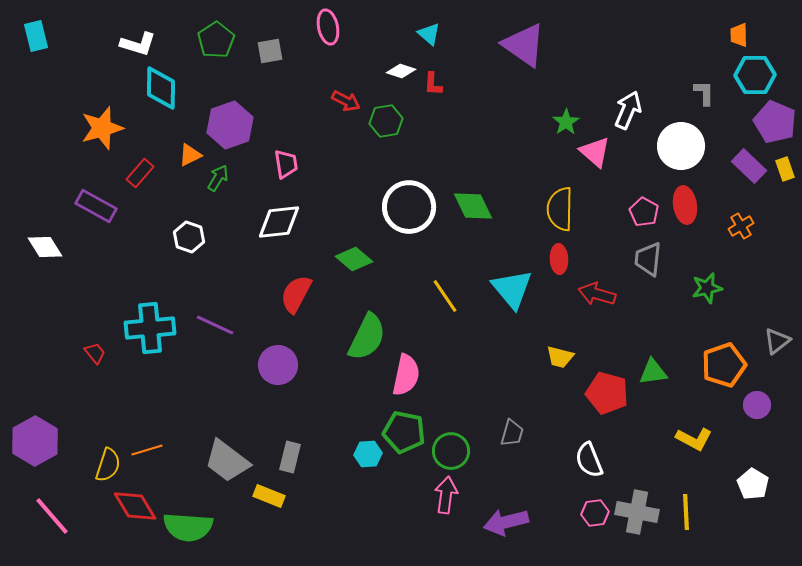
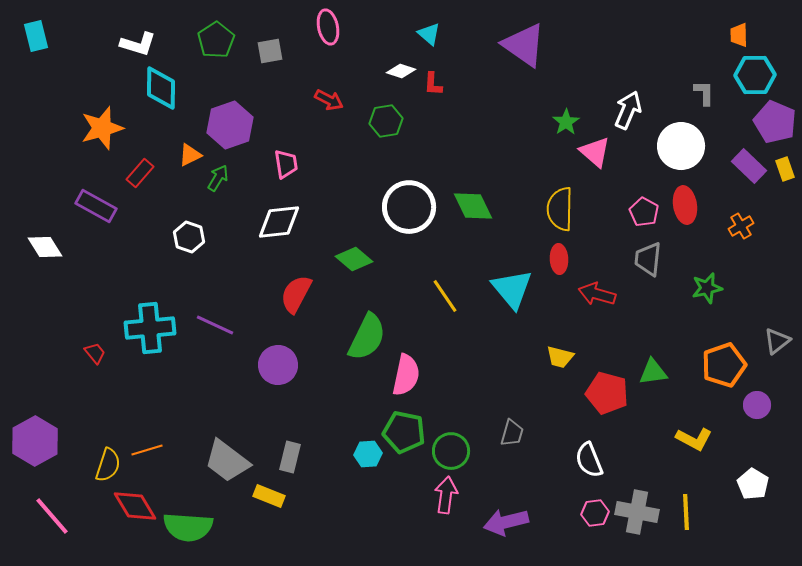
red arrow at (346, 101): moved 17 px left, 1 px up
